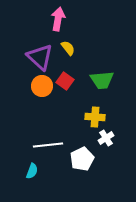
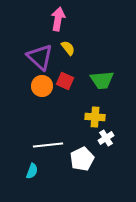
red square: rotated 12 degrees counterclockwise
